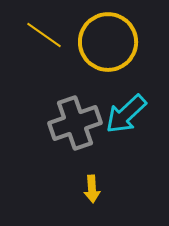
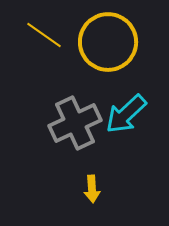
gray cross: rotated 6 degrees counterclockwise
